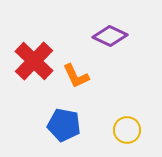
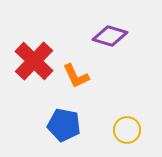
purple diamond: rotated 8 degrees counterclockwise
